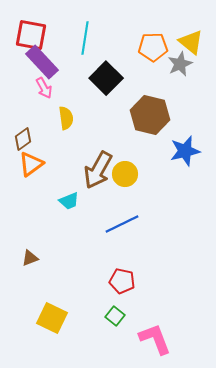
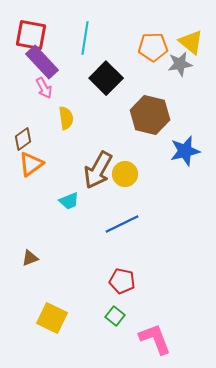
gray star: rotated 15 degrees clockwise
